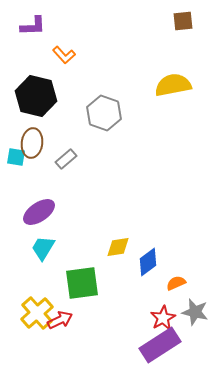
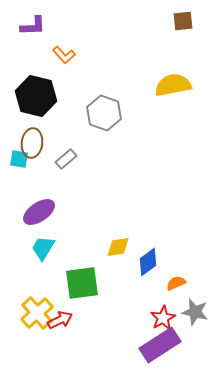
cyan square: moved 3 px right, 2 px down
